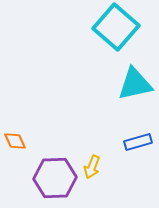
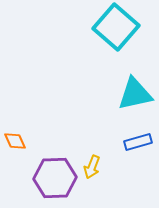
cyan triangle: moved 10 px down
